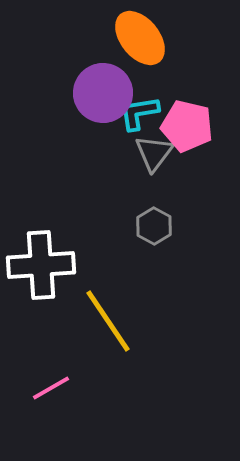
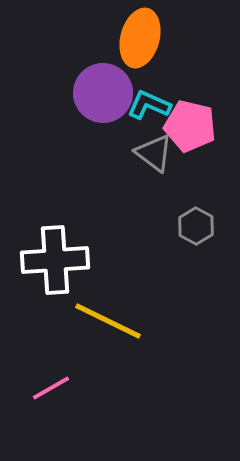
orange ellipse: rotated 54 degrees clockwise
cyan L-shape: moved 10 px right, 8 px up; rotated 33 degrees clockwise
pink pentagon: moved 3 px right
gray triangle: rotated 30 degrees counterclockwise
gray hexagon: moved 42 px right
white cross: moved 14 px right, 5 px up
yellow line: rotated 30 degrees counterclockwise
